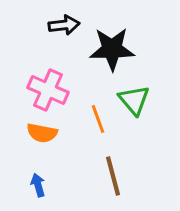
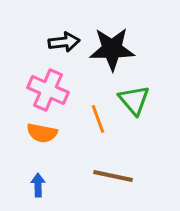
black arrow: moved 17 px down
brown line: rotated 63 degrees counterclockwise
blue arrow: rotated 15 degrees clockwise
